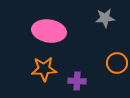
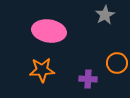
gray star: moved 3 px up; rotated 24 degrees counterclockwise
orange star: moved 2 px left, 1 px down
purple cross: moved 11 px right, 2 px up
